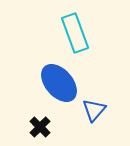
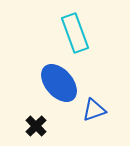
blue triangle: rotated 30 degrees clockwise
black cross: moved 4 px left, 1 px up
